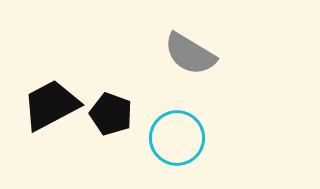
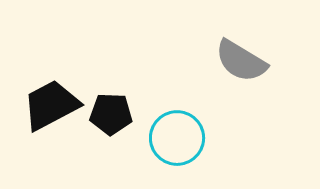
gray semicircle: moved 51 px right, 7 px down
black pentagon: rotated 18 degrees counterclockwise
